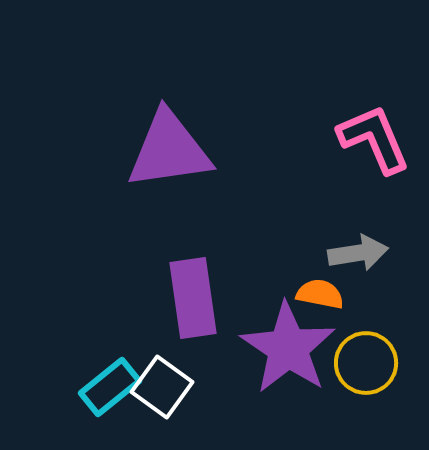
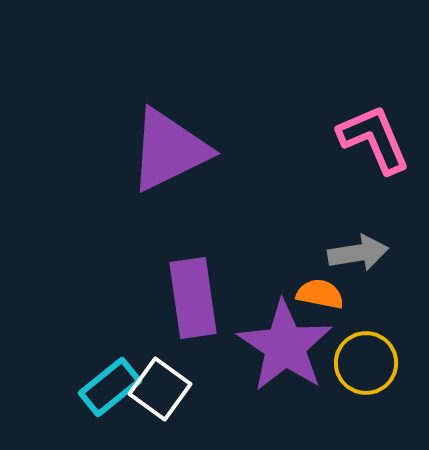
purple triangle: rotated 18 degrees counterclockwise
purple star: moved 3 px left, 2 px up
white square: moved 2 px left, 2 px down
